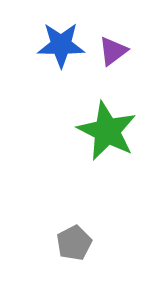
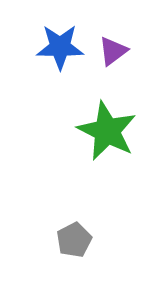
blue star: moved 1 px left, 2 px down
gray pentagon: moved 3 px up
